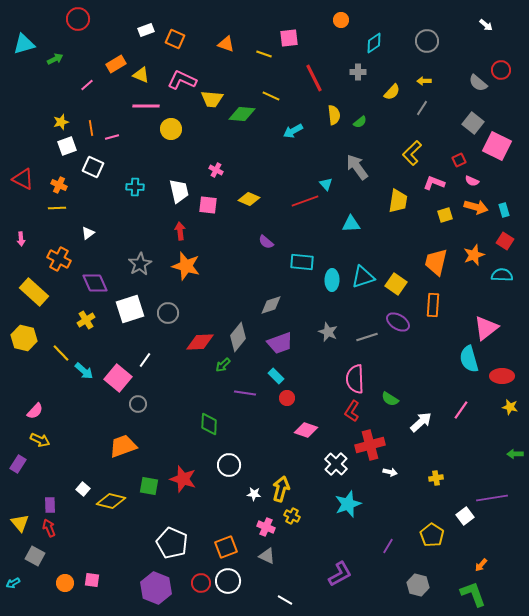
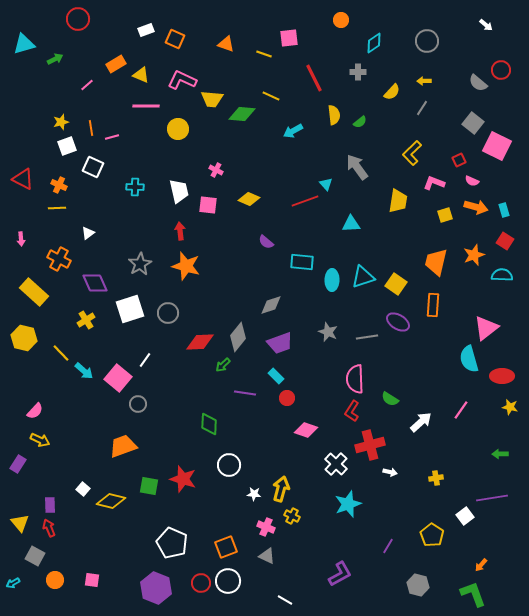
yellow circle at (171, 129): moved 7 px right
gray line at (367, 337): rotated 10 degrees clockwise
green arrow at (515, 454): moved 15 px left
orange circle at (65, 583): moved 10 px left, 3 px up
